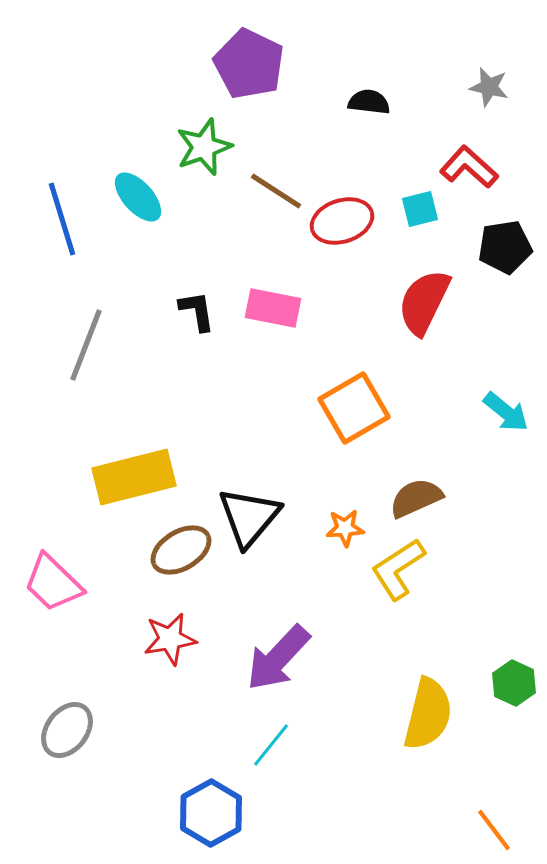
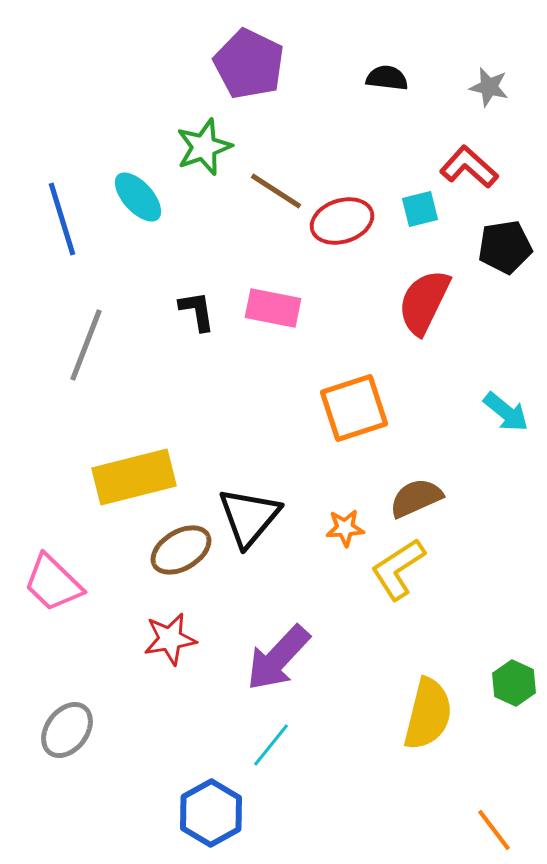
black semicircle: moved 18 px right, 24 px up
orange square: rotated 12 degrees clockwise
